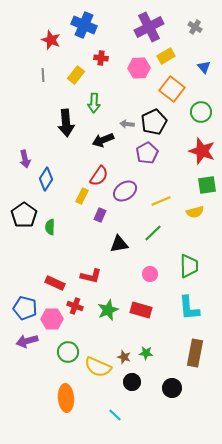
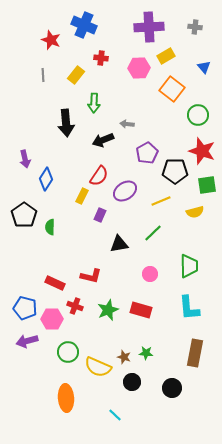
purple cross at (149, 27): rotated 24 degrees clockwise
gray cross at (195, 27): rotated 24 degrees counterclockwise
green circle at (201, 112): moved 3 px left, 3 px down
black pentagon at (154, 122): moved 21 px right, 49 px down; rotated 25 degrees clockwise
